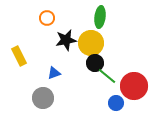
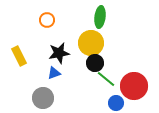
orange circle: moved 2 px down
black star: moved 7 px left, 13 px down
green line: moved 1 px left, 3 px down
